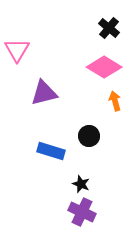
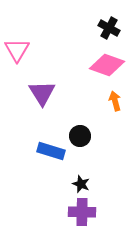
black cross: rotated 10 degrees counterclockwise
pink diamond: moved 3 px right, 2 px up; rotated 12 degrees counterclockwise
purple triangle: moved 2 px left; rotated 48 degrees counterclockwise
black circle: moved 9 px left
purple cross: rotated 24 degrees counterclockwise
